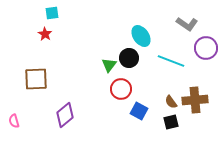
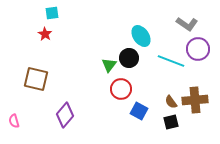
purple circle: moved 8 px left, 1 px down
brown square: rotated 15 degrees clockwise
purple diamond: rotated 10 degrees counterclockwise
